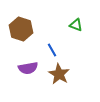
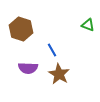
green triangle: moved 12 px right
purple semicircle: rotated 12 degrees clockwise
